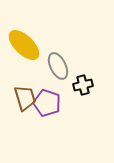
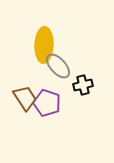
yellow ellipse: moved 20 px right; rotated 48 degrees clockwise
gray ellipse: rotated 16 degrees counterclockwise
brown trapezoid: rotated 16 degrees counterclockwise
